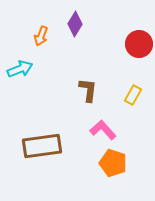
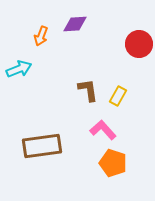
purple diamond: rotated 55 degrees clockwise
cyan arrow: moved 1 px left
brown L-shape: rotated 15 degrees counterclockwise
yellow rectangle: moved 15 px left, 1 px down
